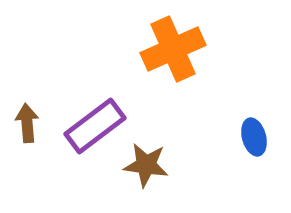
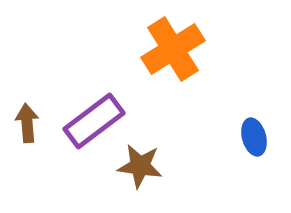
orange cross: rotated 8 degrees counterclockwise
purple rectangle: moved 1 px left, 5 px up
brown star: moved 6 px left, 1 px down
